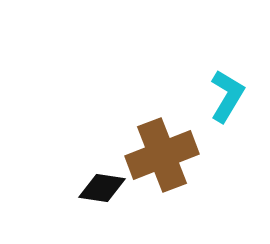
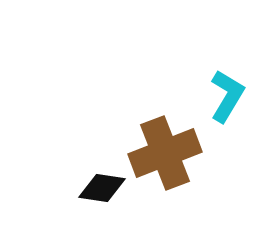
brown cross: moved 3 px right, 2 px up
